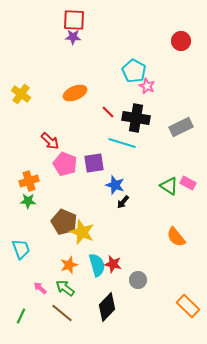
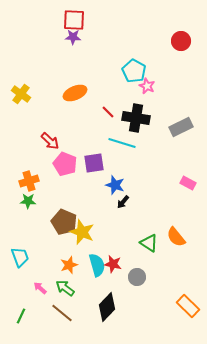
green triangle: moved 20 px left, 57 px down
cyan trapezoid: moved 1 px left, 8 px down
gray circle: moved 1 px left, 3 px up
